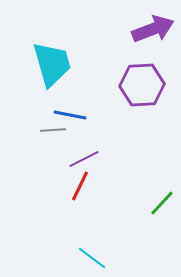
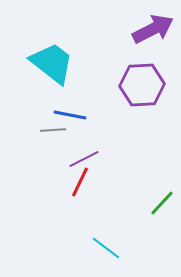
purple arrow: rotated 6 degrees counterclockwise
cyan trapezoid: moved 1 px up; rotated 36 degrees counterclockwise
red line: moved 4 px up
cyan line: moved 14 px right, 10 px up
